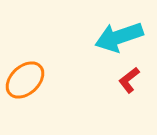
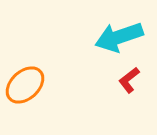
orange ellipse: moved 5 px down
